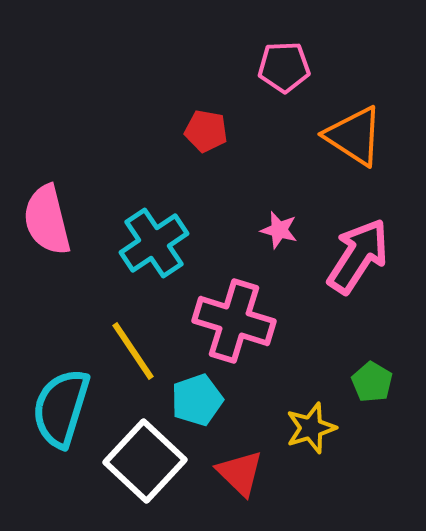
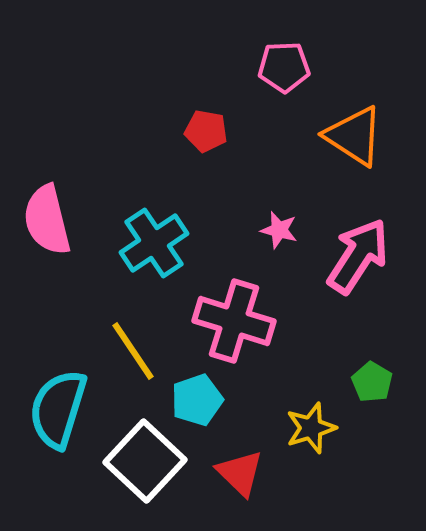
cyan semicircle: moved 3 px left, 1 px down
